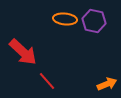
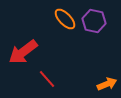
orange ellipse: rotated 40 degrees clockwise
red arrow: rotated 100 degrees clockwise
red line: moved 2 px up
